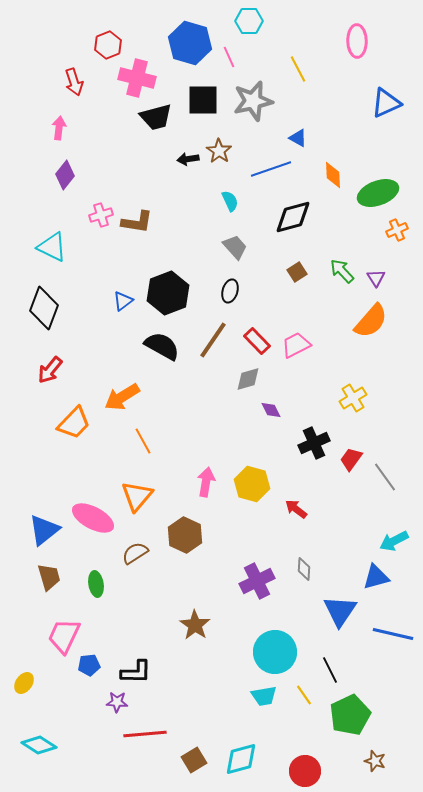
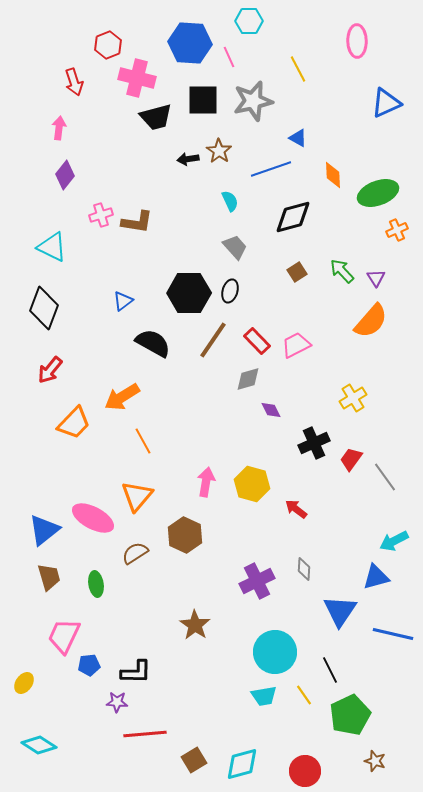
blue hexagon at (190, 43): rotated 12 degrees counterclockwise
black hexagon at (168, 293): moved 21 px right; rotated 21 degrees clockwise
black semicircle at (162, 346): moved 9 px left, 3 px up
cyan diamond at (241, 759): moved 1 px right, 5 px down
